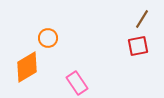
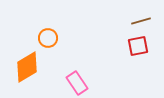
brown line: moved 1 px left, 2 px down; rotated 42 degrees clockwise
